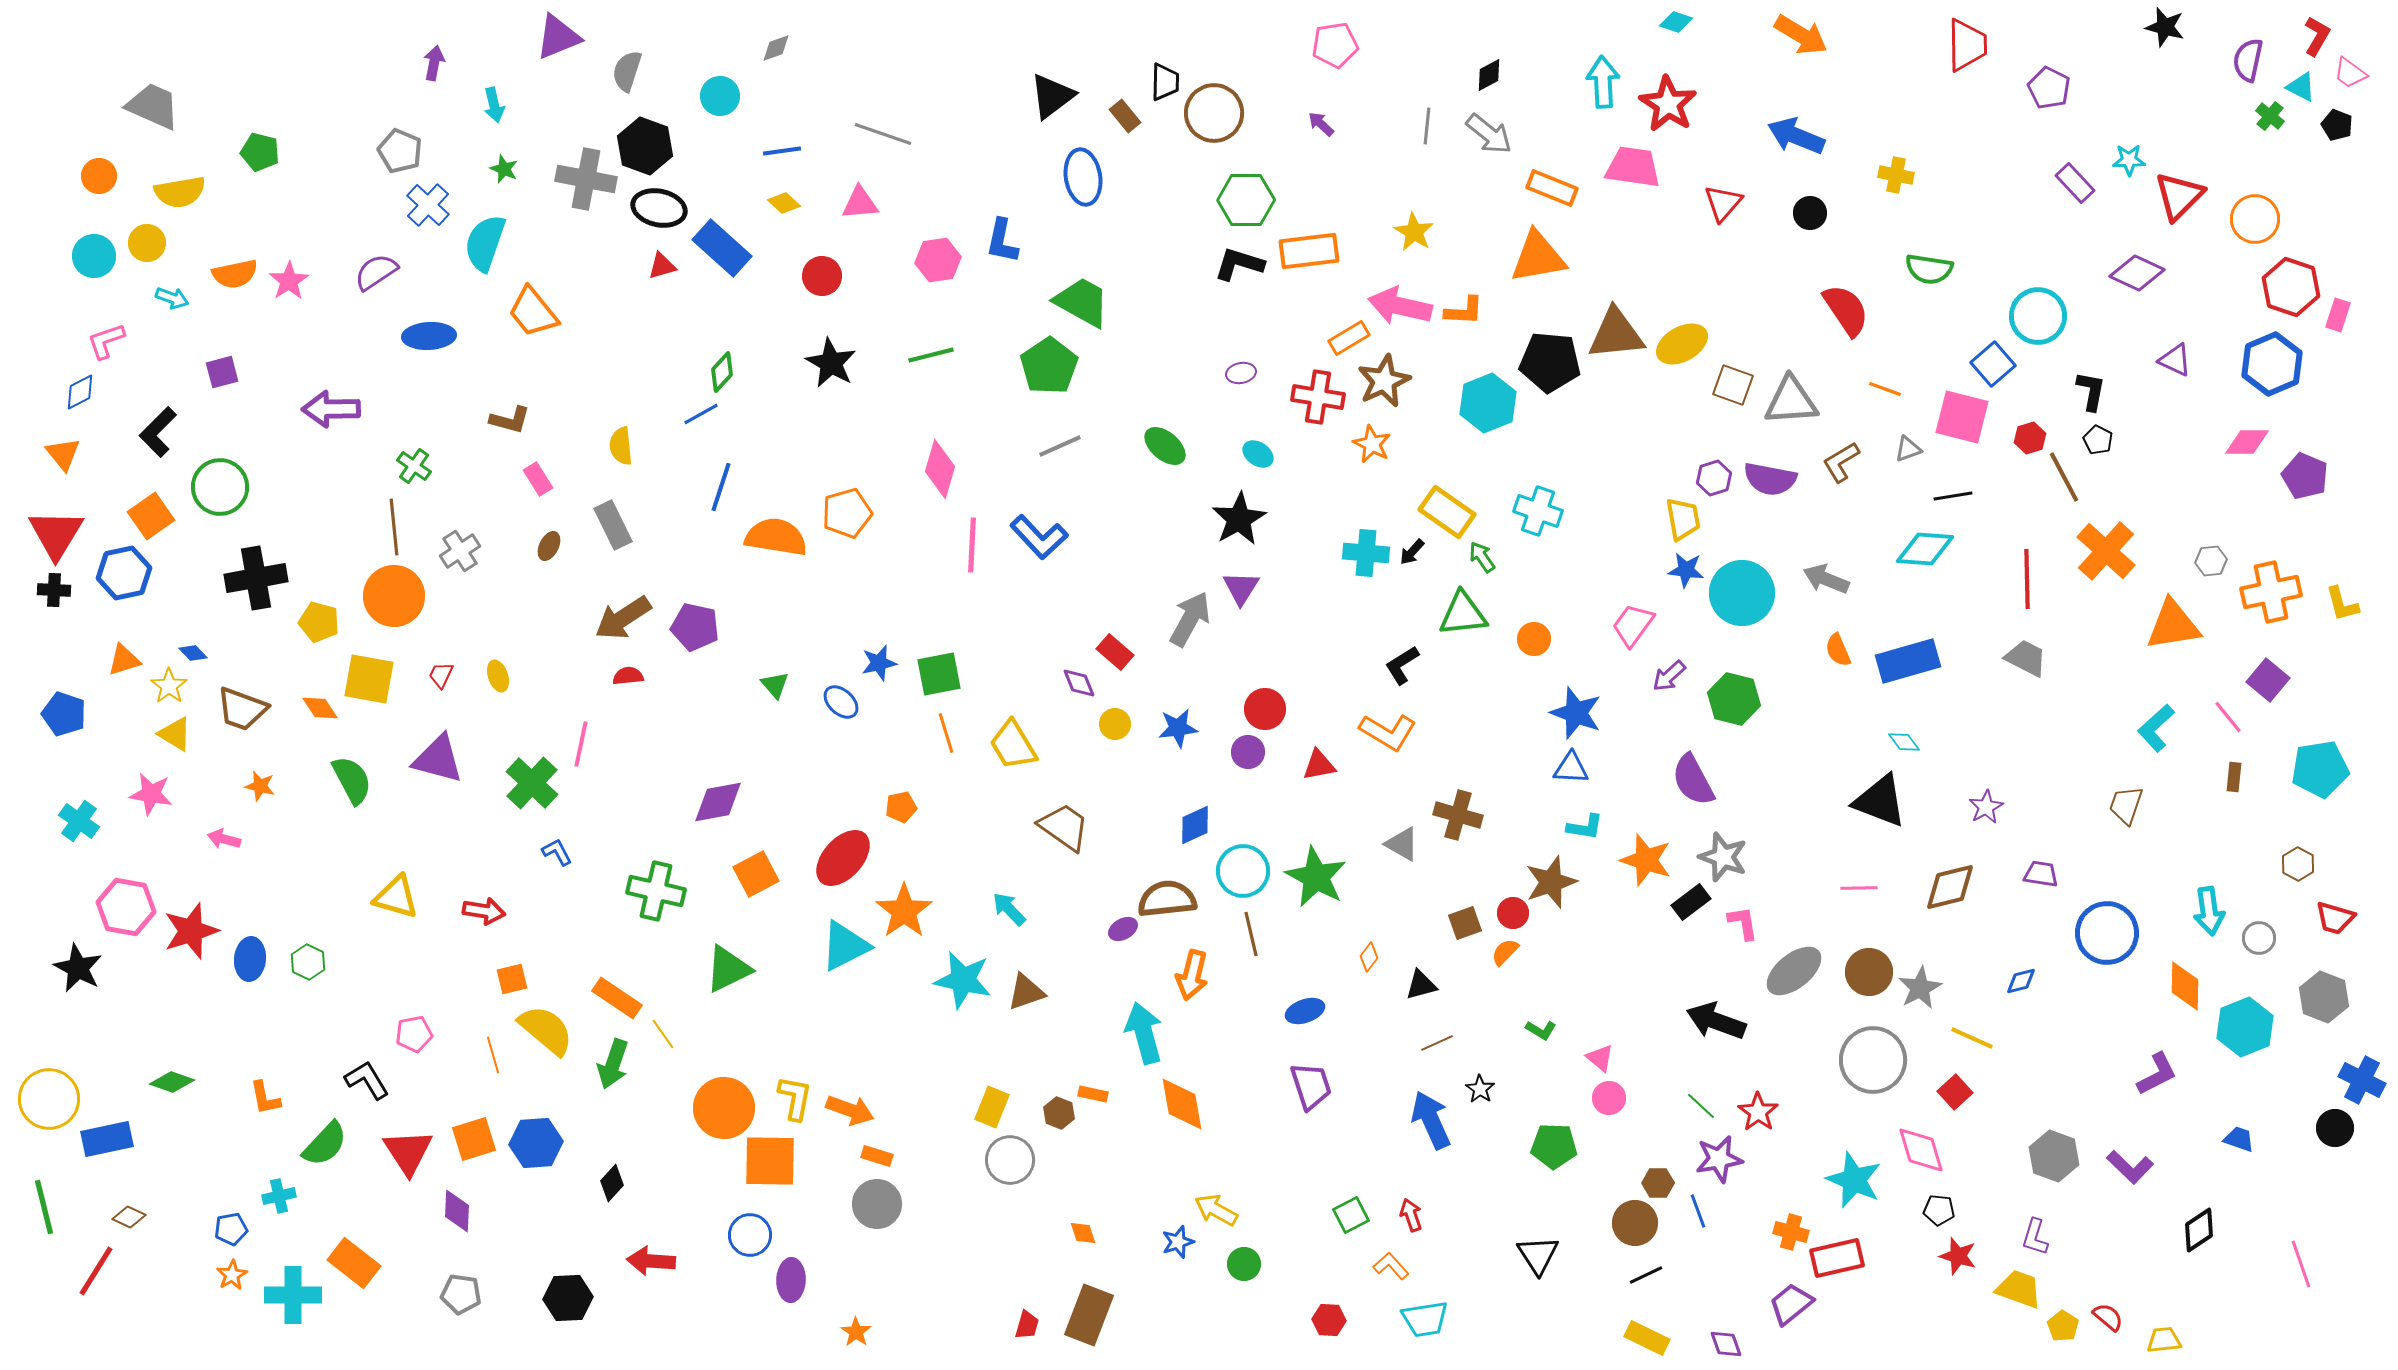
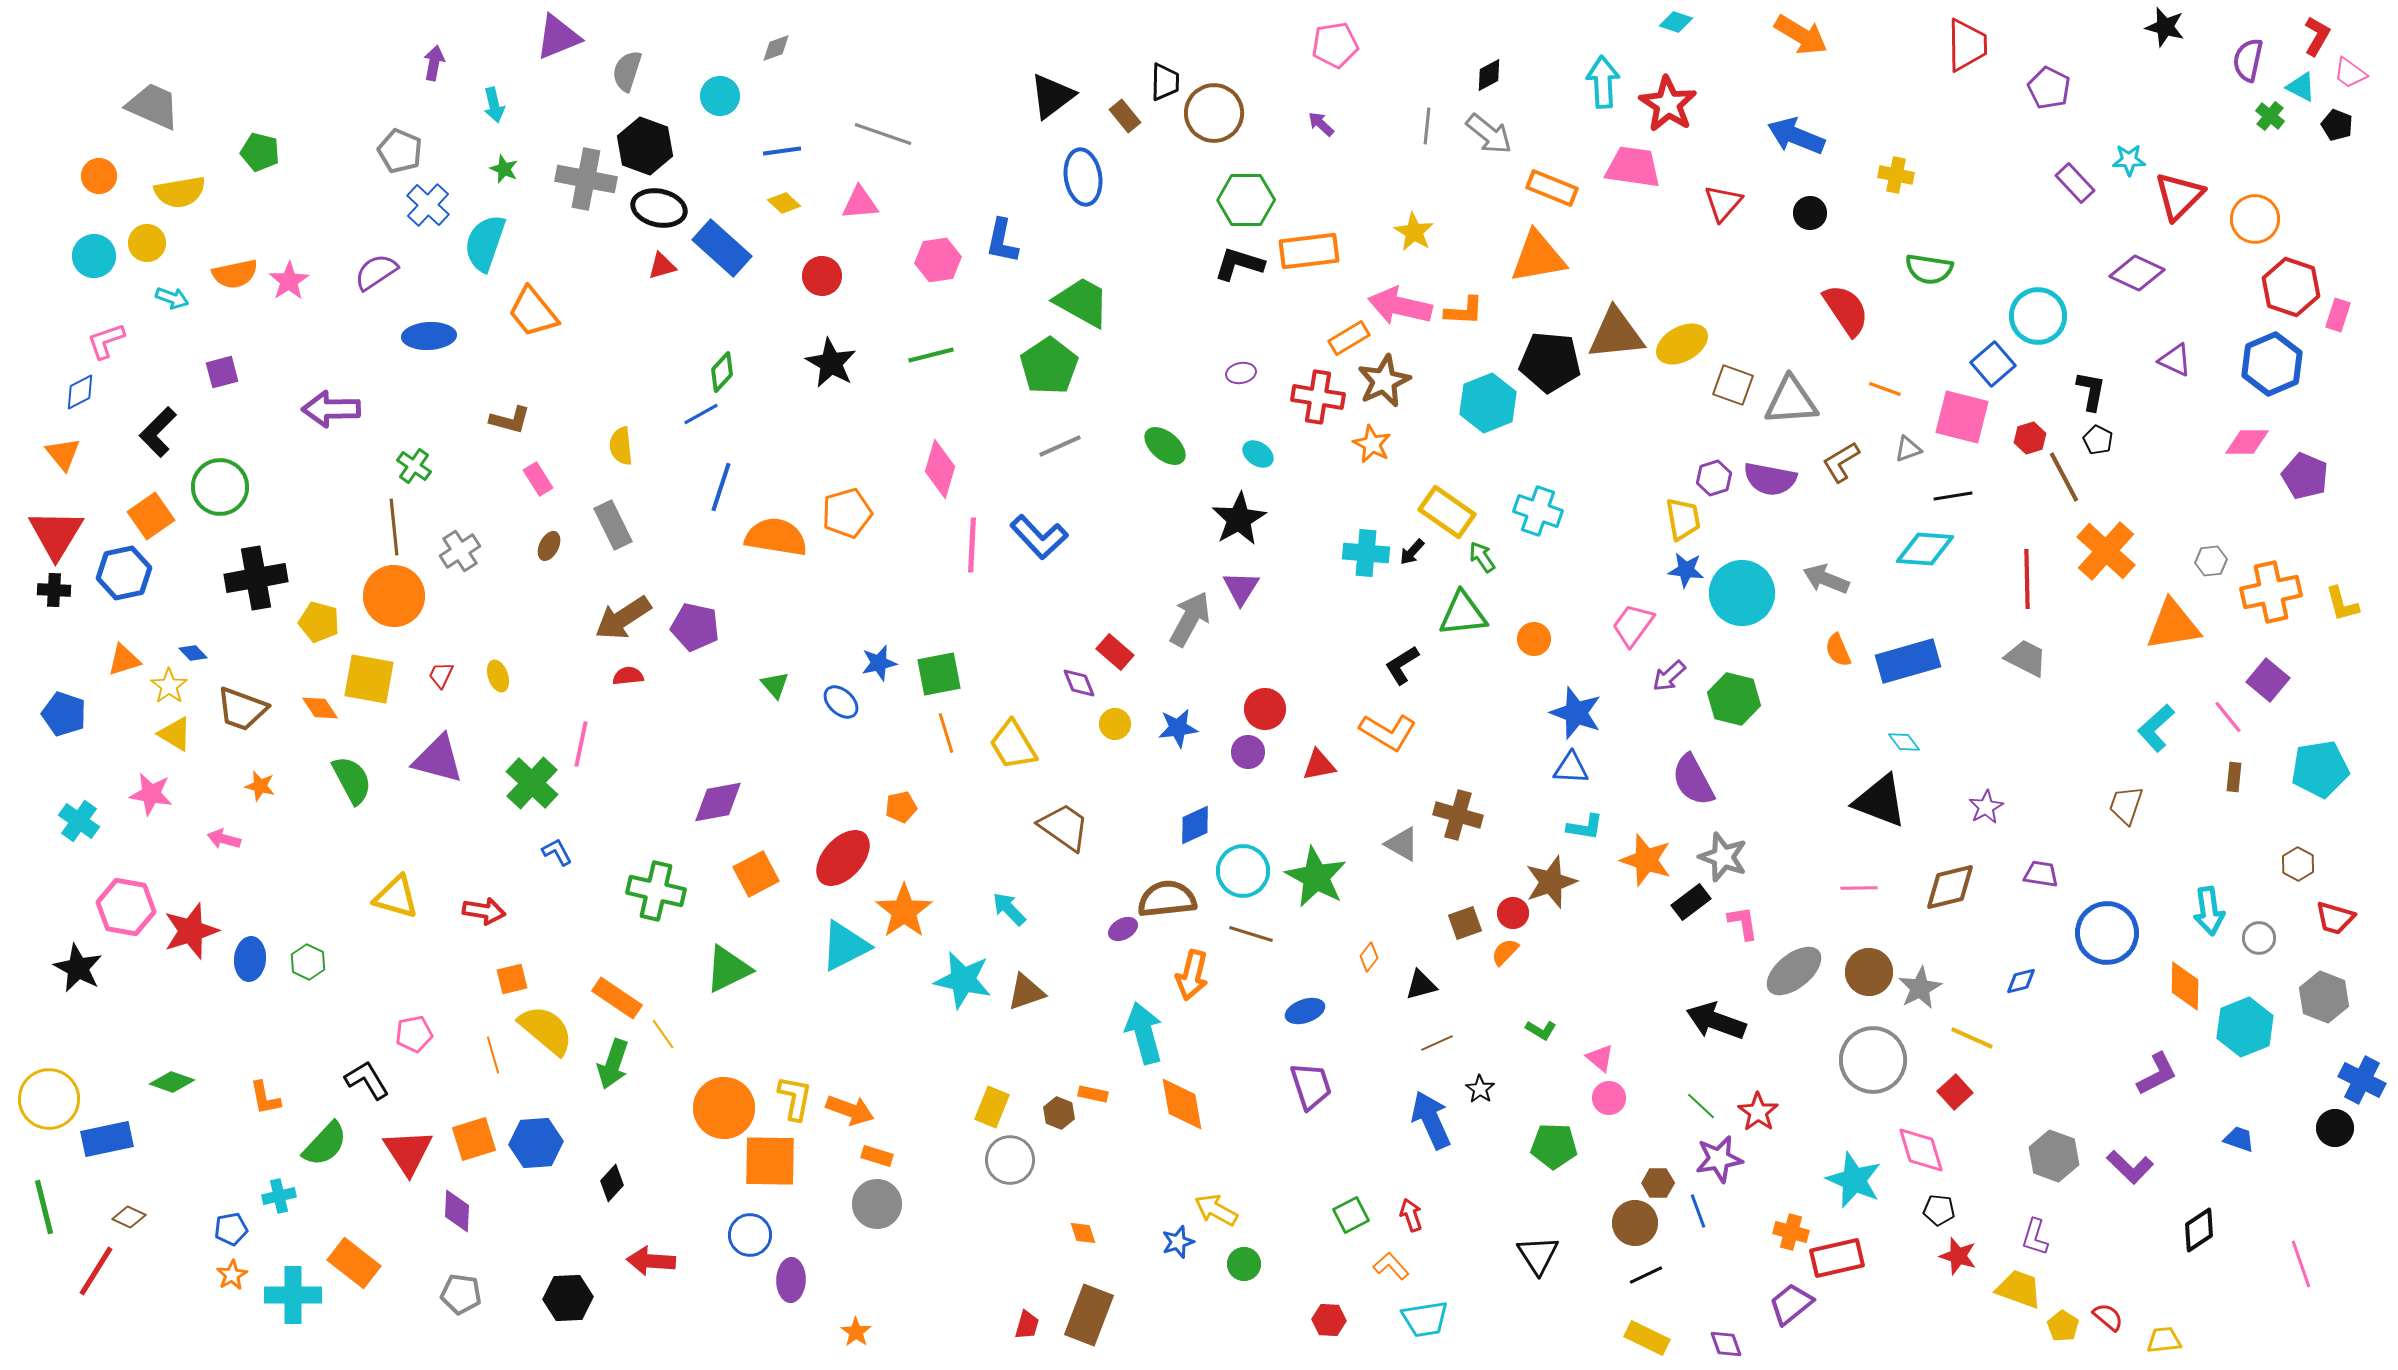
brown line at (1251, 934): rotated 60 degrees counterclockwise
